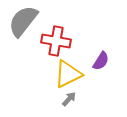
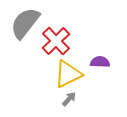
gray semicircle: moved 2 px right, 2 px down
red cross: rotated 36 degrees clockwise
purple semicircle: moved 1 px left, 1 px down; rotated 120 degrees counterclockwise
